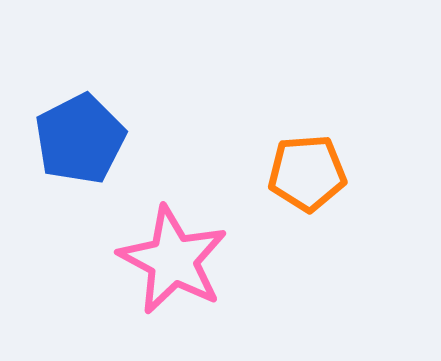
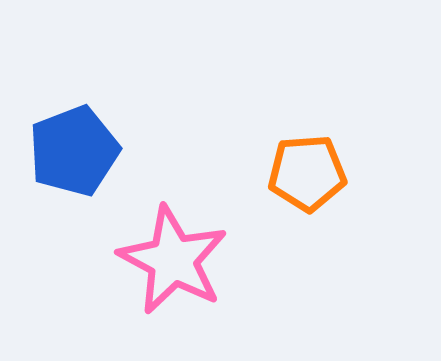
blue pentagon: moved 6 px left, 12 px down; rotated 6 degrees clockwise
